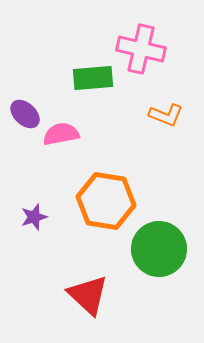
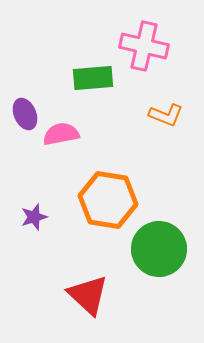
pink cross: moved 3 px right, 3 px up
purple ellipse: rotated 24 degrees clockwise
orange hexagon: moved 2 px right, 1 px up
